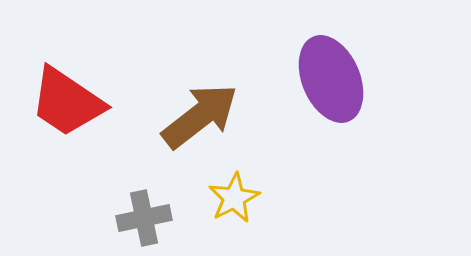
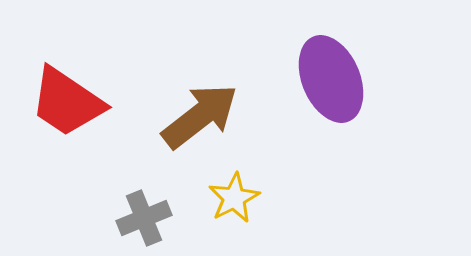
gray cross: rotated 10 degrees counterclockwise
